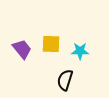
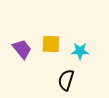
black semicircle: moved 1 px right
